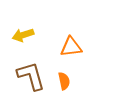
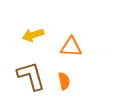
yellow arrow: moved 10 px right
orange triangle: rotated 10 degrees clockwise
